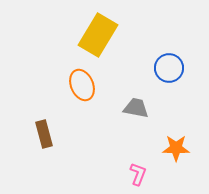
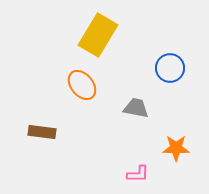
blue circle: moved 1 px right
orange ellipse: rotated 16 degrees counterclockwise
brown rectangle: moved 2 px left, 2 px up; rotated 68 degrees counterclockwise
pink L-shape: rotated 70 degrees clockwise
